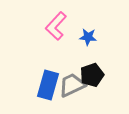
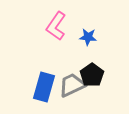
pink L-shape: rotated 8 degrees counterclockwise
black pentagon: rotated 15 degrees counterclockwise
blue rectangle: moved 4 px left, 2 px down
